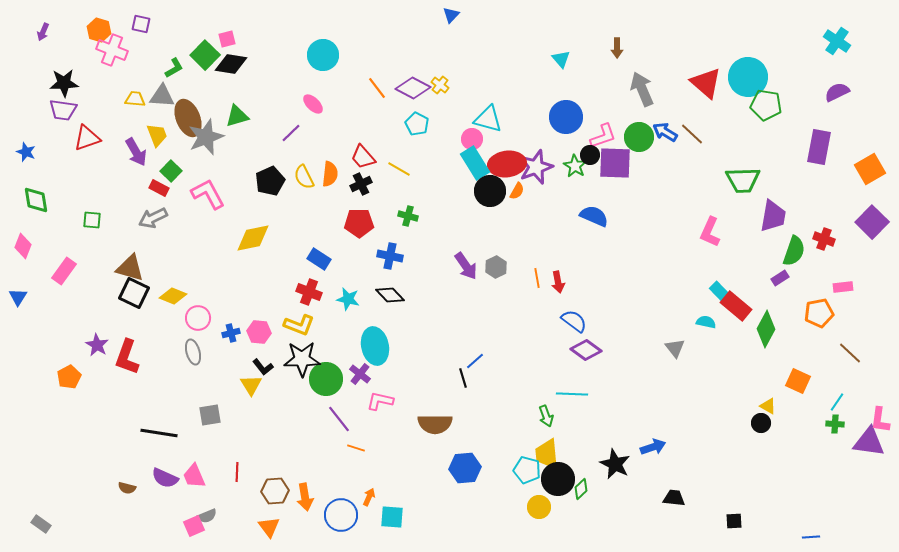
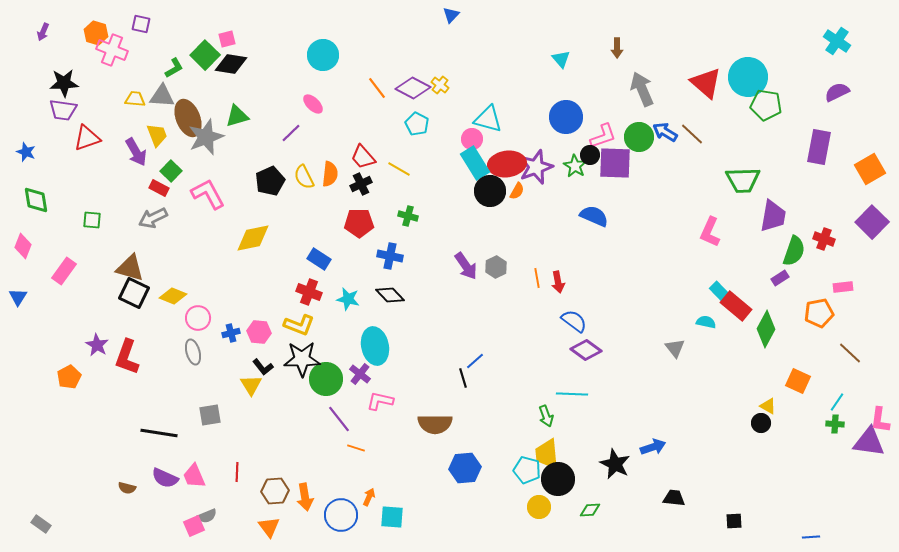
orange hexagon at (99, 30): moved 3 px left, 3 px down
green diamond at (581, 489): moved 9 px right, 21 px down; rotated 40 degrees clockwise
